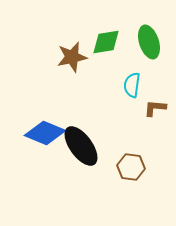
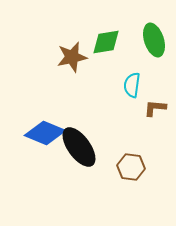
green ellipse: moved 5 px right, 2 px up
black ellipse: moved 2 px left, 1 px down
